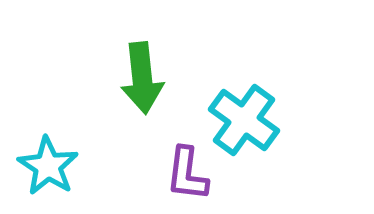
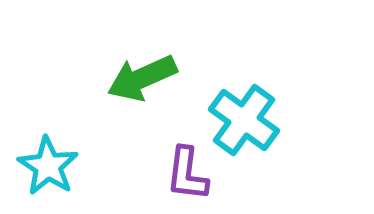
green arrow: rotated 72 degrees clockwise
